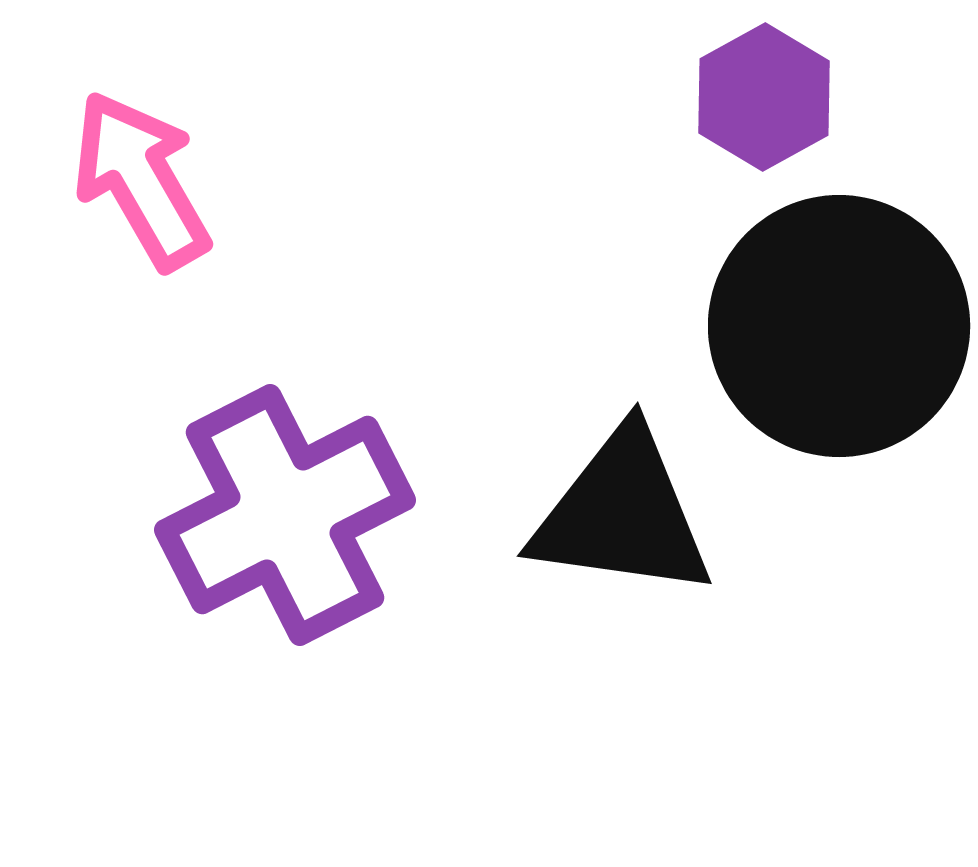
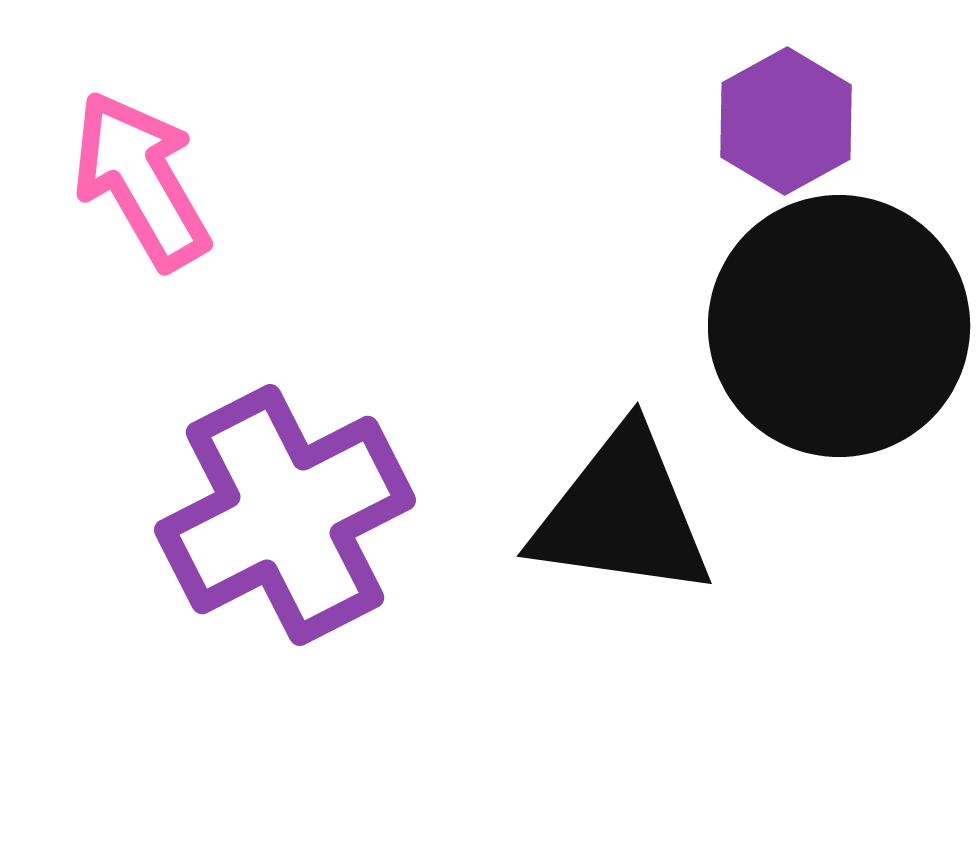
purple hexagon: moved 22 px right, 24 px down
